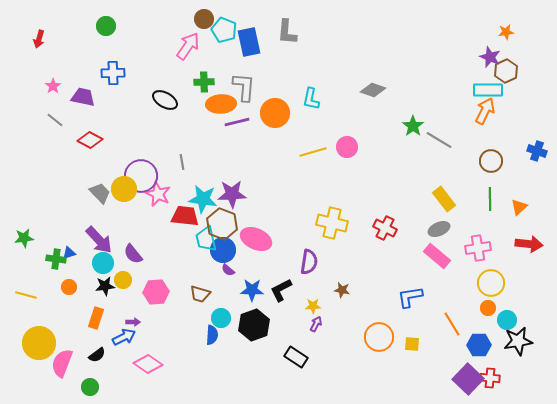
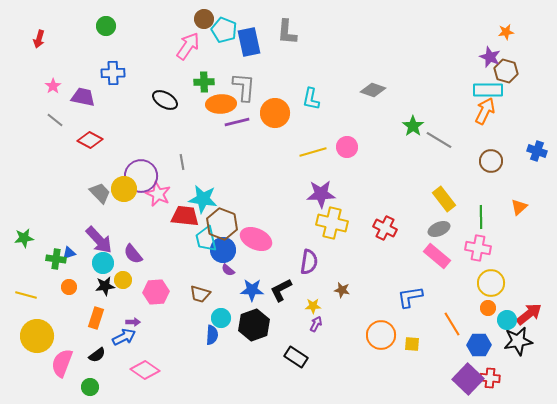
brown hexagon at (506, 71): rotated 20 degrees counterclockwise
purple star at (232, 194): moved 89 px right
green line at (490, 199): moved 9 px left, 18 px down
red arrow at (529, 244): moved 70 px down; rotated 44 degrees counterclockwise
pink cross at (478, 248): rotated 20 degrees clockwise
orange circle at (379, 337): moved 2 px right, 2 px up
yellow circle at (39, 343): moved 2 px left, 7 px up
pink diamond at (148, 364): moved 3 px left, 6 px down
